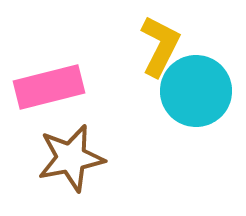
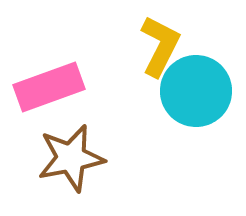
pink rectangle: rotated 6 degrees counterclockwise
